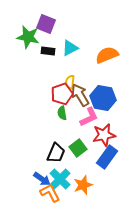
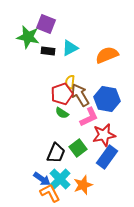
blue hexagon: moved 4 px right, 1 px down
green semicircle: rotated 48 degrees counterclockwise
